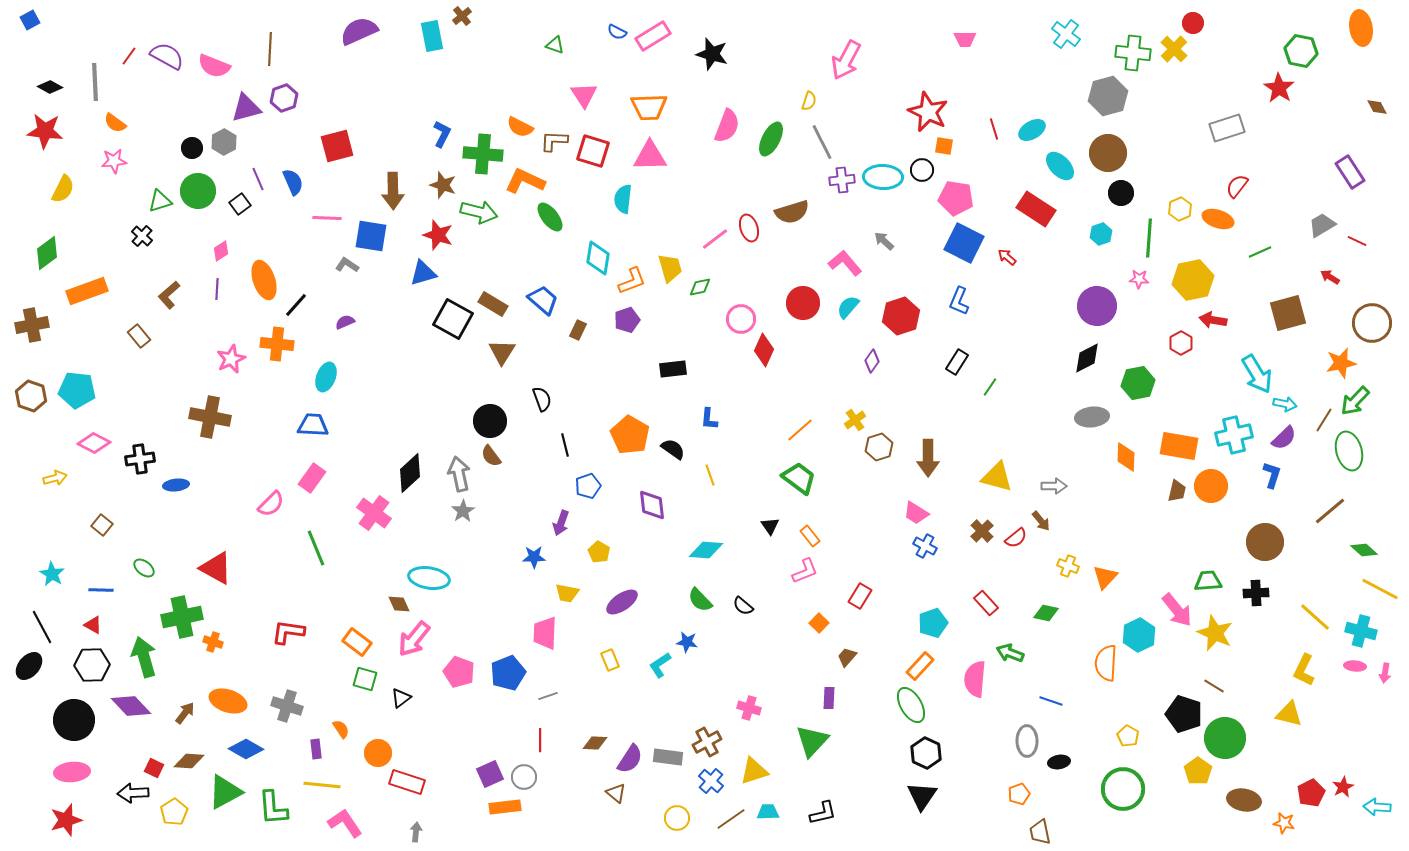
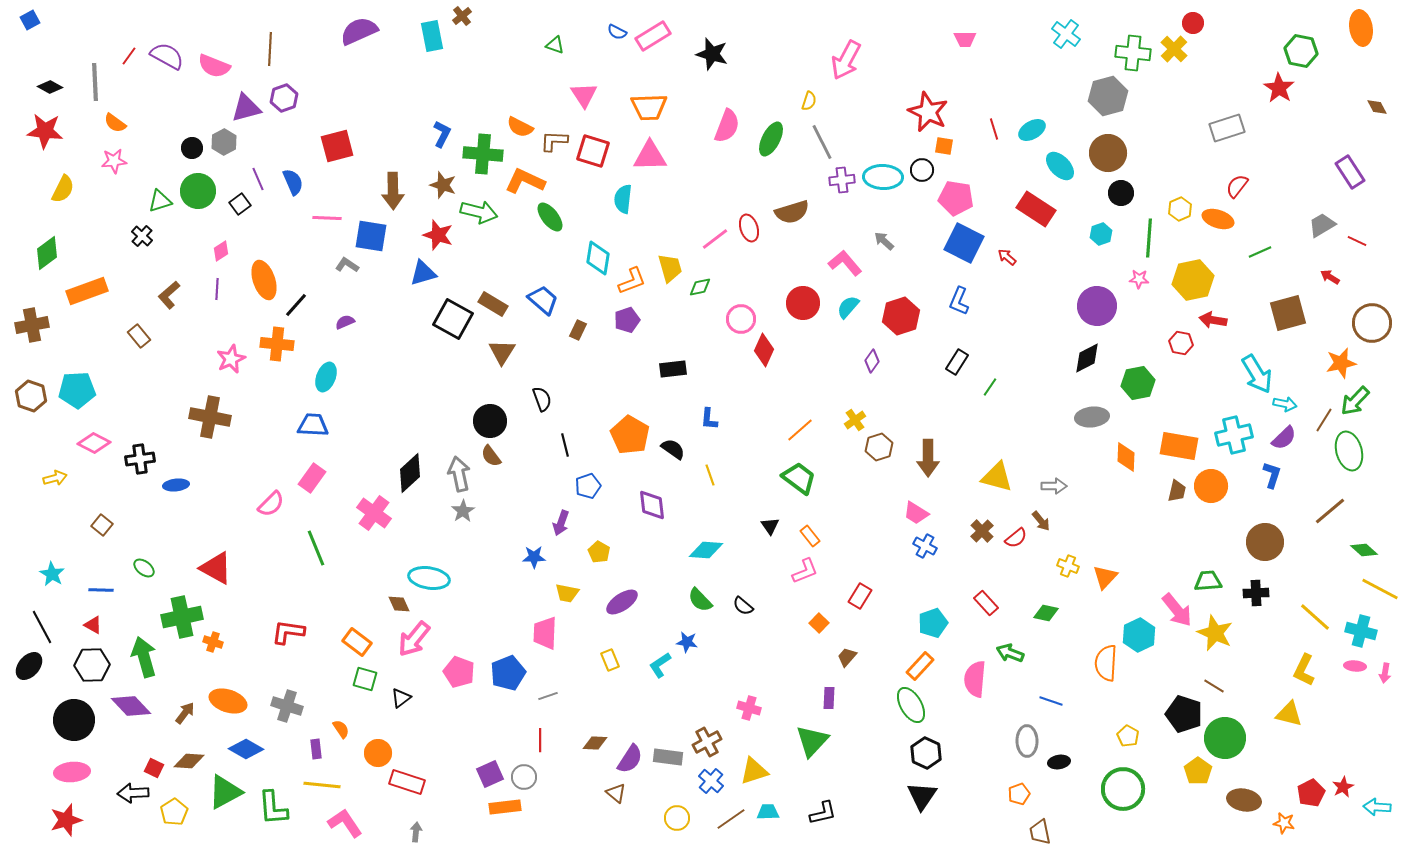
red hexagon at (1181, 343): rotated 20 degrees counterclockwise
cyan pentagon at (77, 390): rotated 9 degrees counterclockwise
